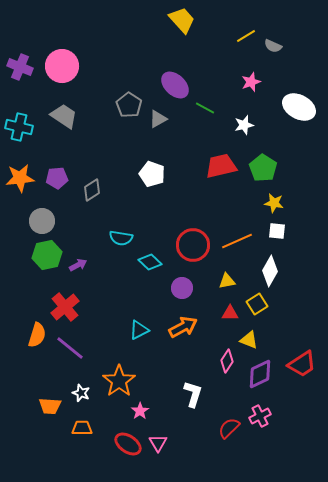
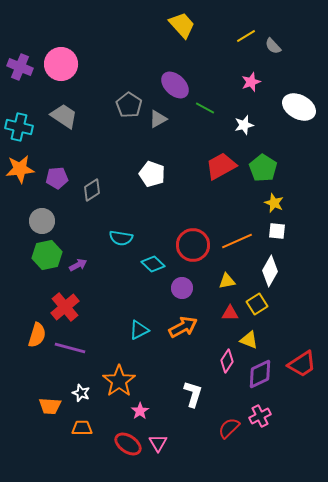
yellow trapezoid at (182, 20): moved 5 px down
gray semicircle at (273, 46): rotated 24 degrees clockwise
pink circle at (62, 66): moved 1 px left, 2 px up
red trapezoid at (221, 166): rotated 16 degrees counterclockwise
orange star at (20, 178): moved 9 px up
yellow star at (274, 203): rotated 12 degrees clockwise
cyan diamond at (150, 262): moved 3 px right, 2 px down
purple line at (70, 348): rotated 24 degrees counterclockwise
